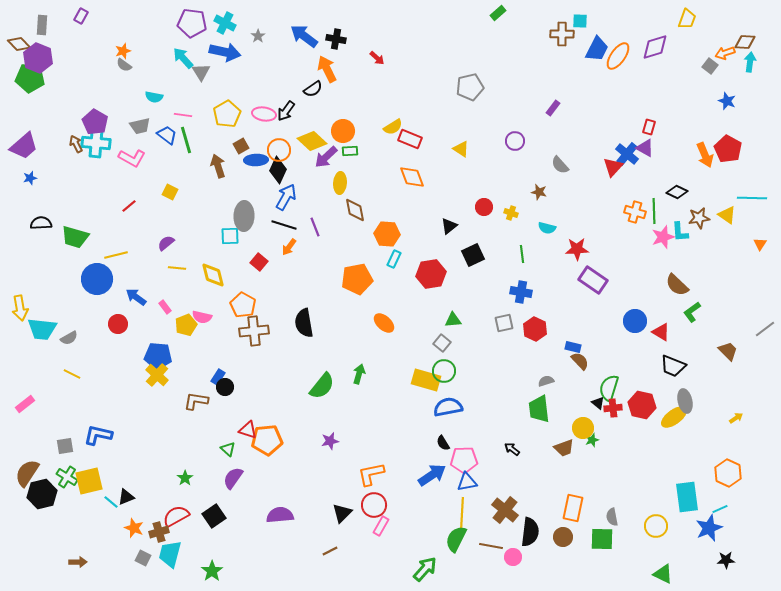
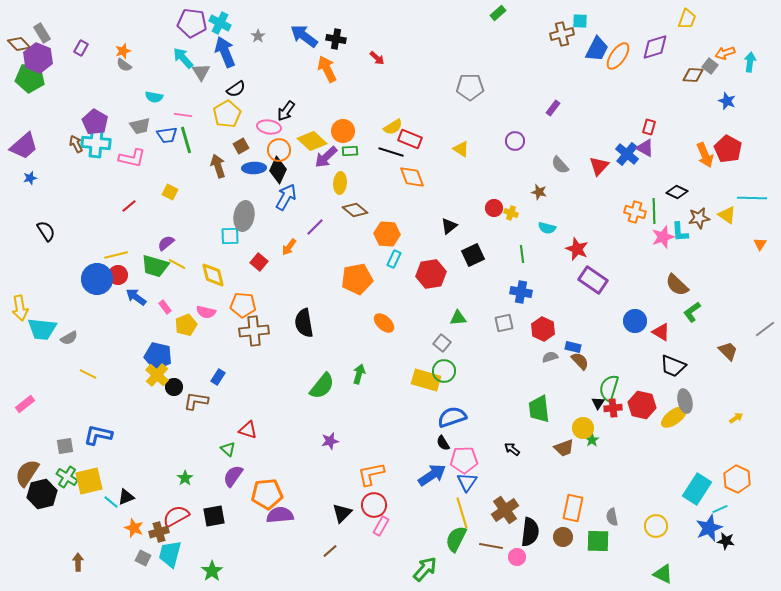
purple rectangle at (81, 16): moved 32 px down
cyan cross at (225, 23): moved 5 px left
gray rectangle at (42, 25): moved 8 px down; rotated 36 degrees counterclockwise
brown cross at (562, 34): rotated 15 degrees counterclockwise
brown diamond at (745, 42): moved 52 px left, 33 px down
blue arrow at (225, 52): rotated 124 degrees counterclockwise
gray pentagon at (470, 87): rotated 12 degrees clockwise
black semicircle at (313, 89): moved 77 px left
pink ellipse at (264, 114): moved 5 px right, 13 px down
blue trapezoid at (167, 135): rotated 135 degrees clockwise
pink L-shape at (132, 158): rotated 16 degrees counterclockwise
blue ellipse at (256, 160): moved 2 px left, 8 px down
red triangle at (613, 167): moved 14 px left, 1 px up
red circle at (484, 207): moved 10 px right, 1 px down
brown diamond at (355, 210): rotated 40 degrees counterclockwise
gray ellipse at (244, 216): rotated 8 degrees clockwise
black semicircle at (41, 223): moved 5 px right, 8 px down; rotated 60 degrees clockwise
black line at (284, 225): moved 107 px right, 73 px up
purple line at (315, 227): rotated 66 degrees clockwise
green trapezoid at (75, 237): moved 80 px right, 29 px down
red star at (577, 249): rotated 25 degrees clockwise
yellow line at (177, 268): moved 4 px up; rotated 24 degrees clockwise
orange pentagon at (243, 305): rotated 25 degrees counterclockwise
pink semicircle at (202, 317): moved 4 px right, 5 px up
green triangle at (453, 320): moved 5 px right, 2 px up
red circle at (118, 324): moved 49 px up
red hexagon at (535, 329): moved 8 px right
blue pentagon at (158, 356): rotated 8 degrees clockwise
yellow line at (72, 374): moved 16 px right
gray semicircle at (546, 381): moved 4 px right, 24 px up
black circle at (225, 387): moved 51 px left
black triangle at (598, 403): rotated 24 degrees clockwise
blue semicircle at (448, 407): moved 4 px right, 10 px down; rotated 8 degrees counterclockwise
orange pentagon at (267, 440): moved 54 px down
green star at (592, 440): rotated 16 degrees counterclockwise
orange hexagon at (728, 473): moved 9 px right, 6 px down
purple semicircle at (233, 478): moved 2 px up
blue triangle at (467, 482): rotated 45 degrees counterclockwise
cyan rectangle at (687, 497): moved 10 px right, 8 px up; rotated 40 degrees clockwise
brown cross at (505, 510): rotated 16 degrees clockwise
yellow line at (462, 513): rotated 20 degrees counterclockwise
black square at (214, 516): rotated 25 degrees clockwise
green square at (602, 539): moved 4 px left, 2 px down
brown line at (330, 551): rotated 14 degrees counterclockwise
pink circle at (513, 557): moved 4 px right
black star at (726, 560): moved 19 px up; rotated 12 degrees clockwise
brown arrow at (78, 562): rotated 90 degrees counterclockwise
